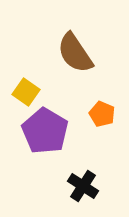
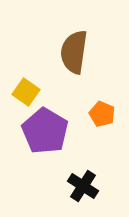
brown semicircle: moved 1 px left, 1 px up; rotated 42 degrees clockwise
